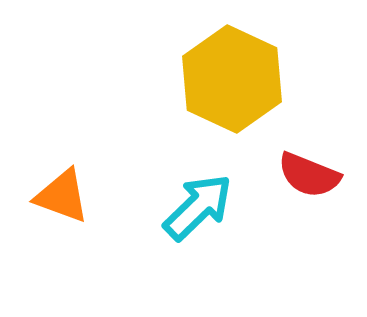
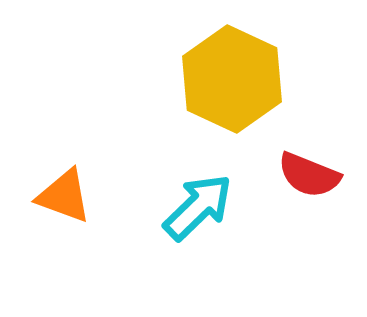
orange triangle: moved 2 px right
